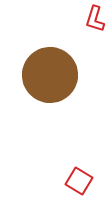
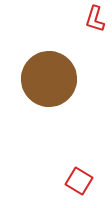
brown circle: moved 1 px left, 4 px down
